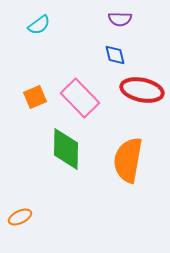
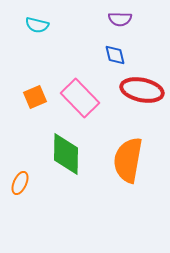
cyan semicircle: moved 2 px left; rotated 50 degrees clockwise
green diamond: moved 5 px down
orange ellipse: moved 34 px up; rotated 40 degrees counterclockwise
